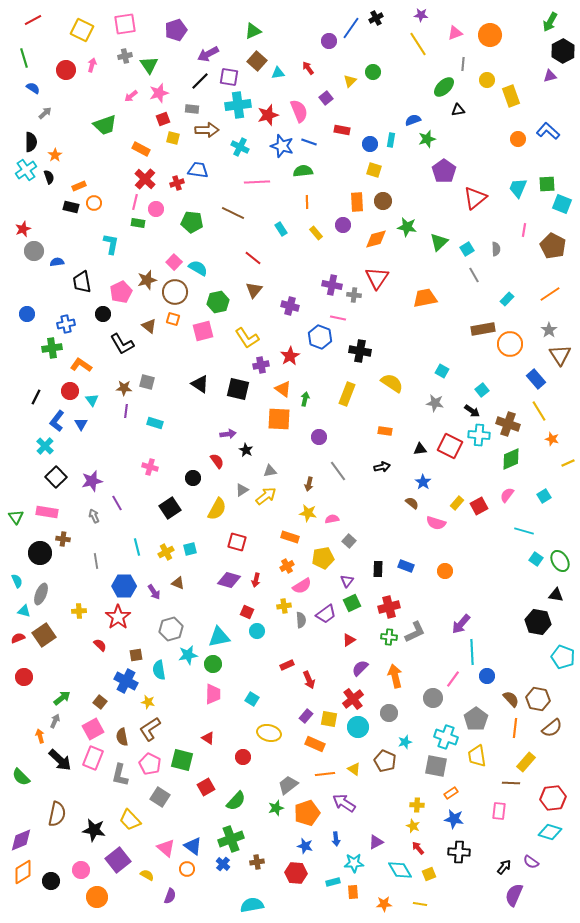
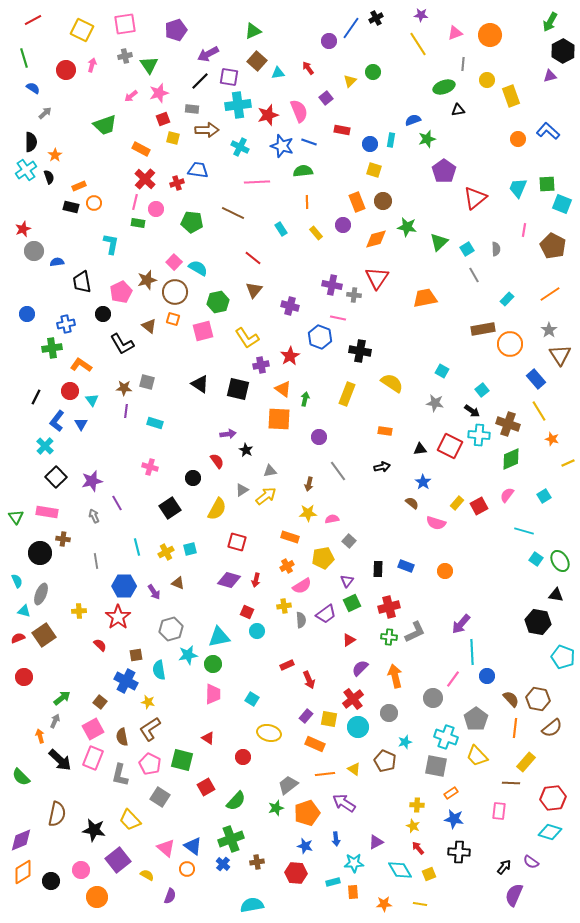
green ellipse at (444, 87): rotated 25 degrees clockwise
orange rectangle at (357, 202): rotated 18 degrees counterclockwise
yellow star at (308, 513): rotated 12 degrees counterclockwise
yellow trapezoid at (477, 756): rotated 35 degrees counterclockwise
